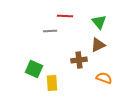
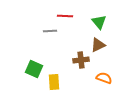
brown cross: moved 2 px right
yellow rectangle: moved 2 px right, 1 px up
